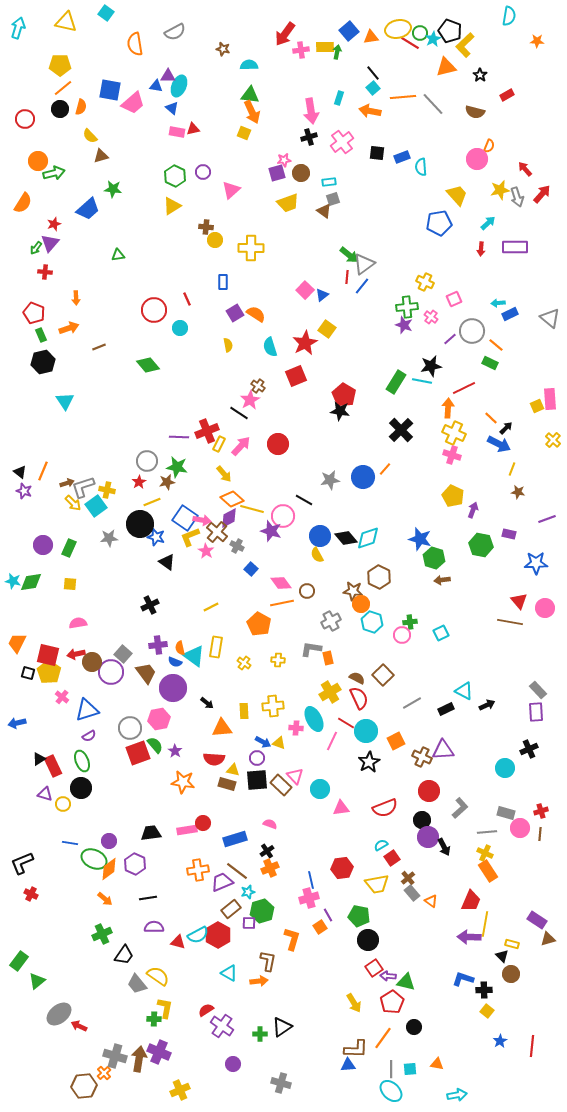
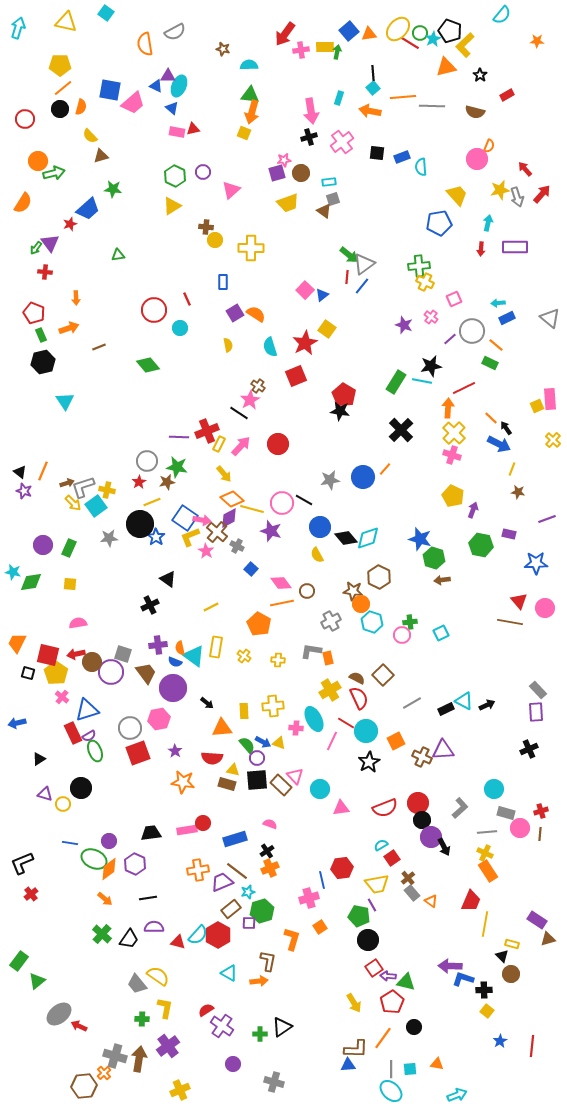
cyan semicircle at (509, 16): moved 7 px left, 1 px up; rotated 30 degrees clockwise
yellow ellipse at (398, 29): rotated 35 degrees counterclockwise
orange triangle at (371, 37): moved 2 px left, 3 px up
orange semicircle at (135, 44): moved 10 px right
black line at (373, 73): rotated 35 degrees clockwise
blue triangle at (156, 86): rotated 16 degrees clockwise
gray line at (433, 104): moved 1 px left, 2 px down; rotated 45 degrees counterclockwise
orange arrow at (252, 112): rotated 40 degrees clockwise
cyan arrow at (488, 223): rotated 35 degrees counterclockwise
red star at (54, 224): moved 16 px right
purple triangle at (50, 243): rotated 18 degrees counterclockwise
green cross at (407, 307): moved 12 px right, 41 px up
blue rectangle at (510, 314): moved 3 px left, 4 px down
black arrow at (506, 428): rotated 80 degrees counterclockwise
yellow cross at (454, 433): rotated 20 degrees clockwise
pink circle at (283, 516): moved 1 px left, 13 px up
blue circle at (320, 536): moved 9 px up
blue star at (156, 537): rotated 18 degrees clockwise
black triangle at (167, 562): moved 1 px right, 17 px down
cyan star at (13, 581): moved 9 px up
gray L-shape at (311, 649): moved 2 px down
gray square at (123, 654): rotated 24 degrees counterclockwise
yellow cross at (244, 663): moved 7 px up
yellow pentagon at (49, 672): moved 7 px right, 1 px down
cyan triangle at (464, 691): moved 10 px down
yellow cross at (330, 692): moved 2 px up
green semicircle at (155, 745): moved 92 px right
red semicircle at (214, 759): moved 2 px left, 1 px up
green ellipse at (82, 761): moved 13 px right, 10 px up
red rectangle at (53, 766): moved 20 px right, 33 px up
cyan circle at (505, 768): moved 11 px left, 21 px down
red circle at (429, 791): moved 11 px left, 12 px down
purple circle at (428, 837): moved 3 px right
blue line at (311, 880): moved 11 px right
red cross at (31, 894): rotated 24 degrees clockwise
purple line at (328, 915): moved 44 px right, 10 px up
green cross at (102, 934): rotated 24 degrees counterclockwise
cyan semicircle at (198, 935): rotated 20 degrees counterclockwise
purple arrow at (469, 937): moved 19 px left, 29 px down
black trapezoid at (124, 955): moved 5 px right, 16 px up
green cross at (154, 1019): moved 12 px left
purple cross at (159, 1052): moved 9 px right, 6 px up; rotated 30 degrees clockwise
gray cross at (281, 1083): moved 7 px left, 1 px up
cyan arrow at (457, 1095): rotated 12 degrees counterclockwise
